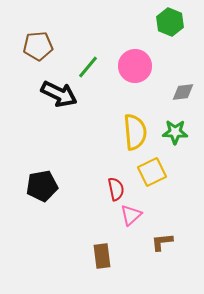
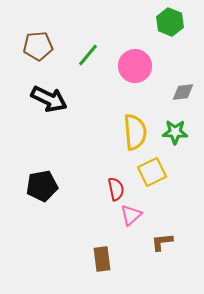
green line: moved 12 px up
black arrow: moved 10 px left, 5 px down
brown rectangle: moved 3 px down
